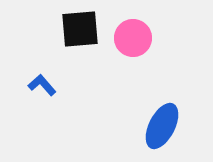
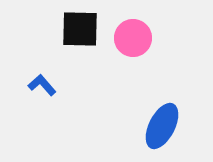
black square: rotated 6 degrees clockwise
